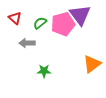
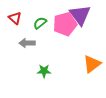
pink pentagon: moved 2 px right
